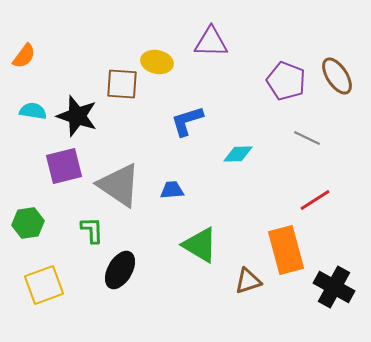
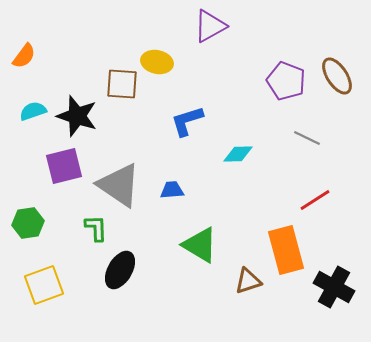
purple triangle: moved 1 px left, 16 px up; rotated 30 degrees counterclockwise
cyan semicircle: rotated 28 degrees counterclockwise
green L-shape: moved 4 px right, 2 px up
